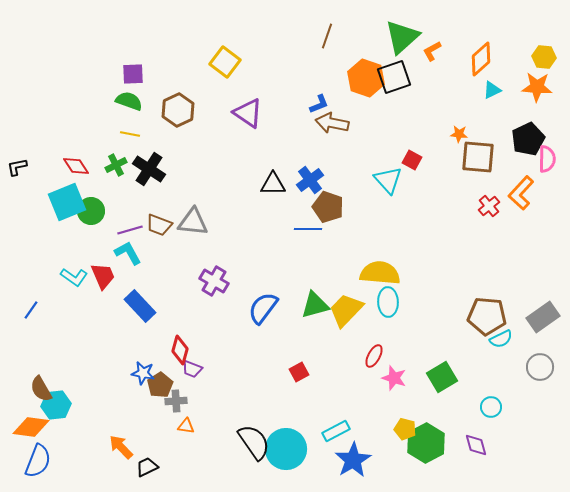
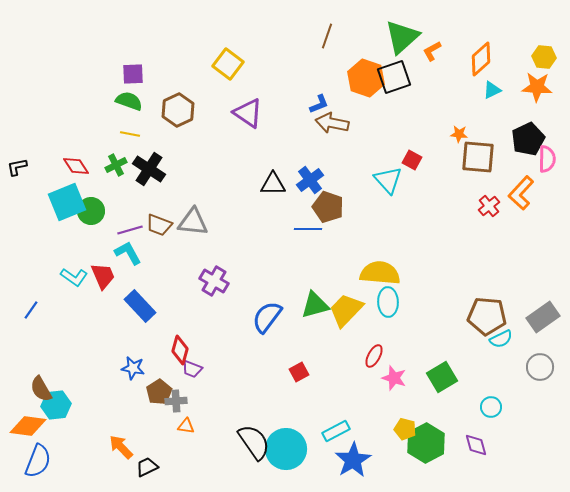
yellow square at (225, 62): moved 3 px right, 2 px down
blue semicircle at (263, 308): moved 4 px right, 9 px down
blue star at (143, 373): moved 10 px left, 5 px up
brown pentagon at (160, 385): moved 1 px left, 7 px down
orange diamond at (31, 427): moved 3 px left, 1 px up
